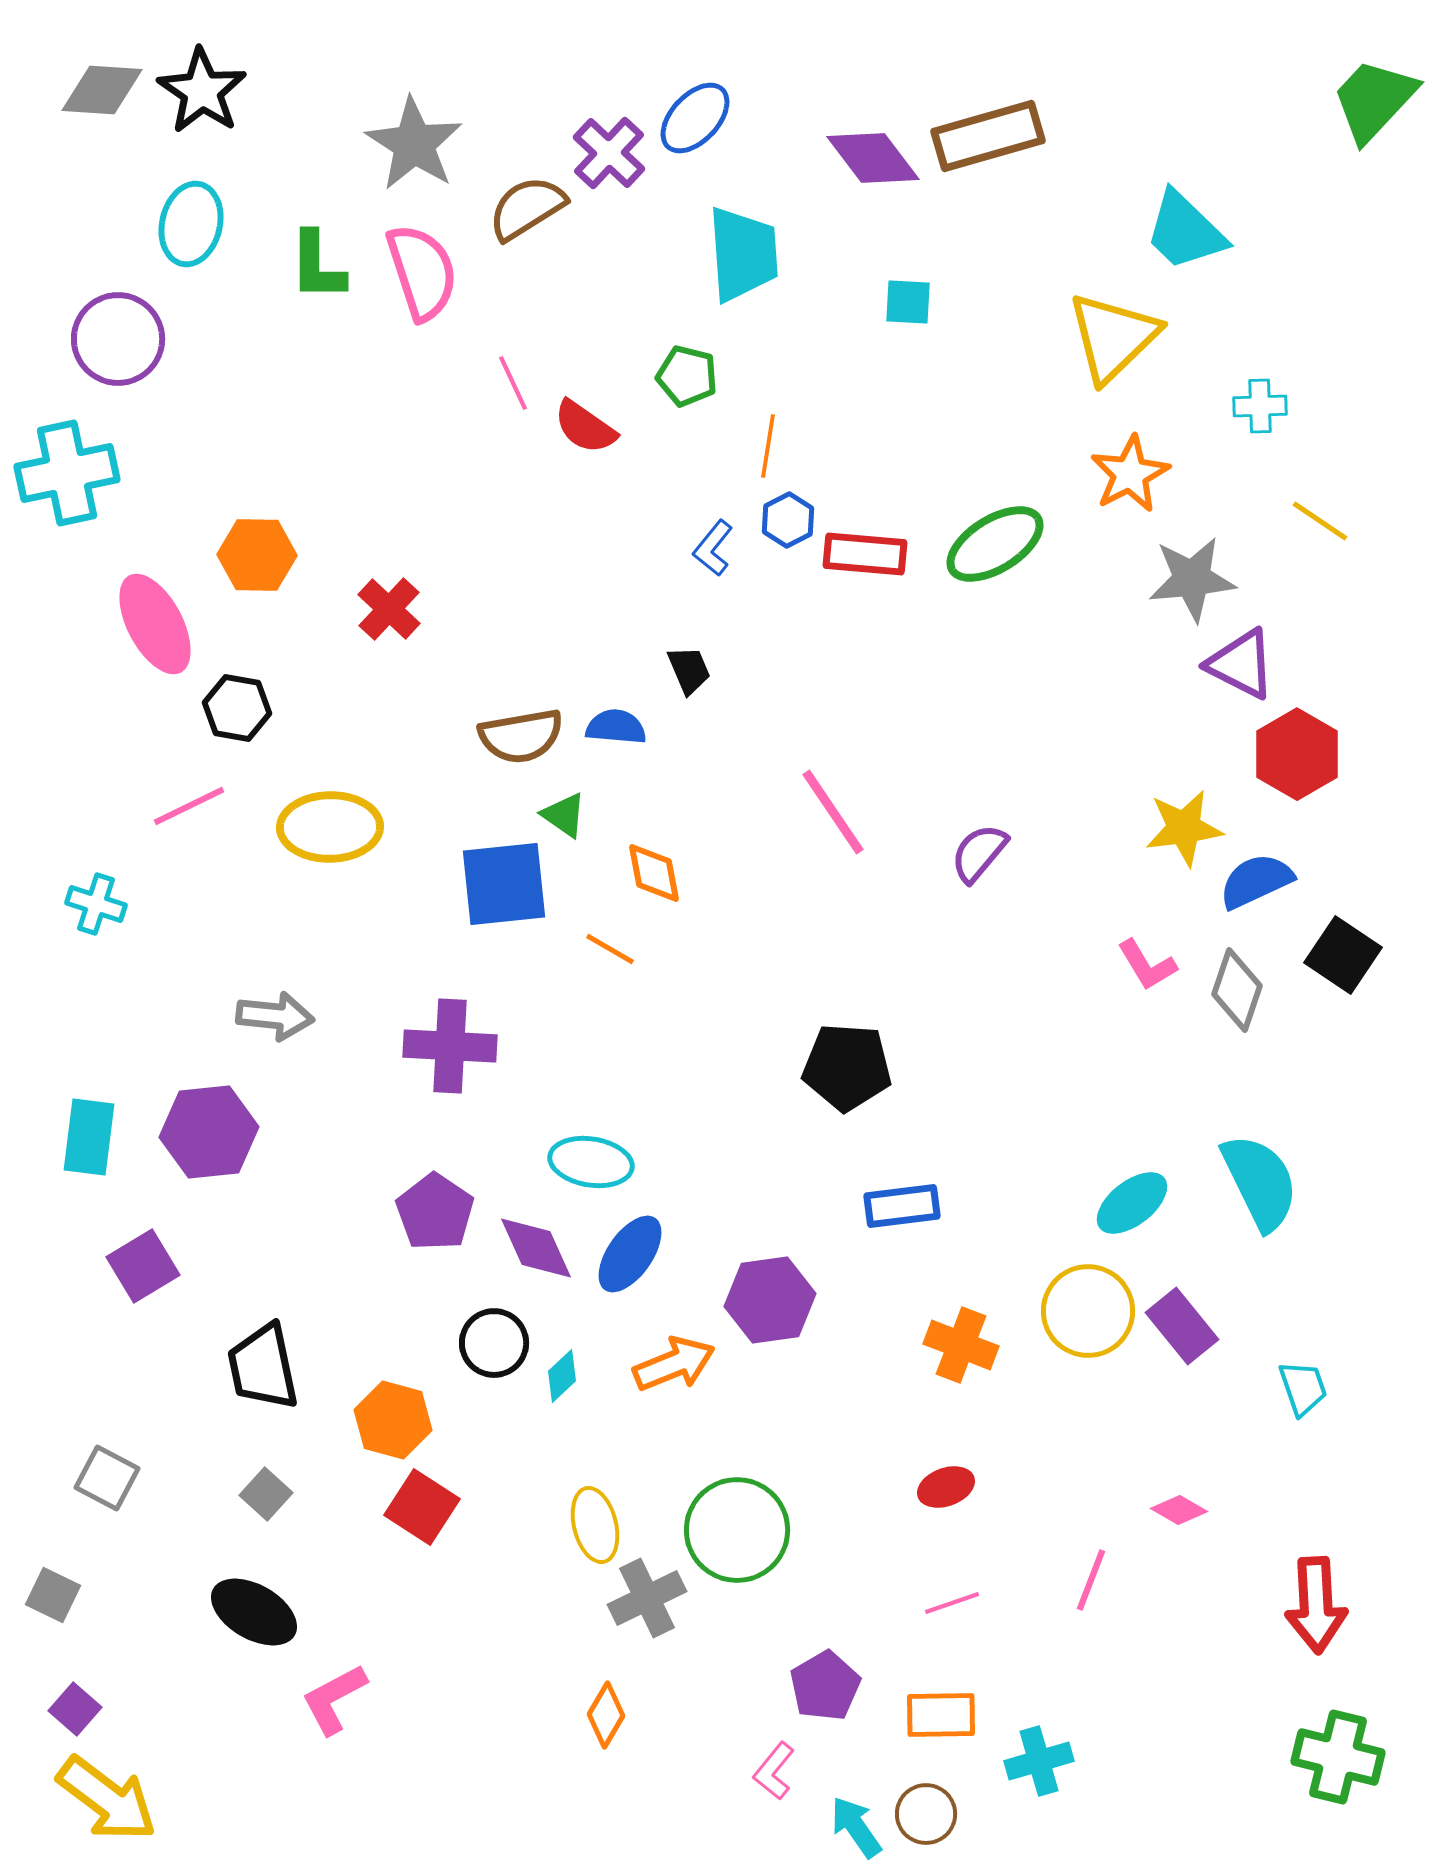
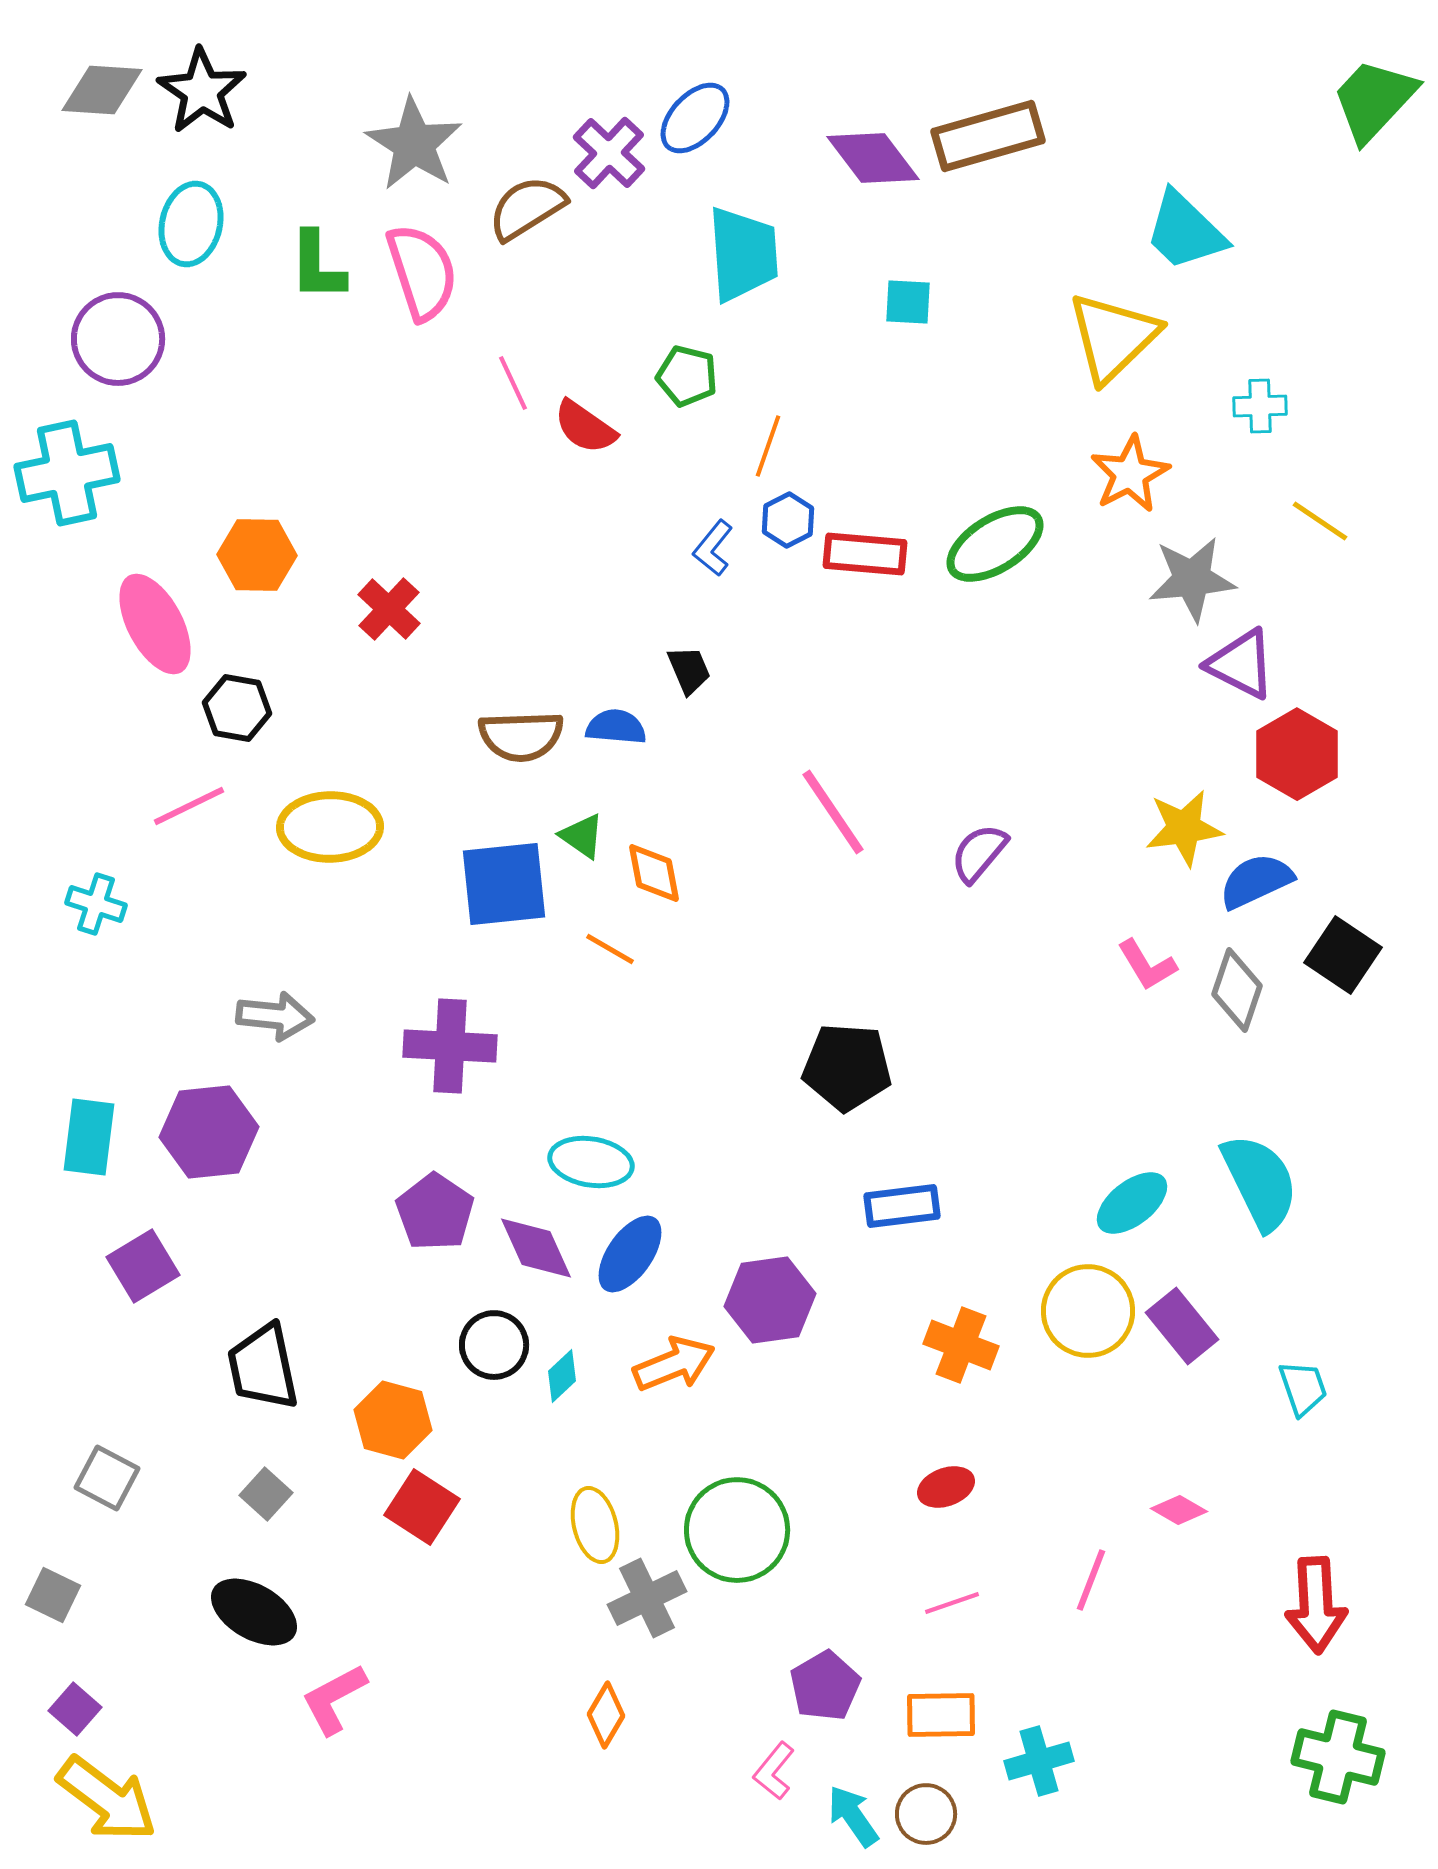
orange line at (768, 446): rotated 10 degrees clockwise
brown semicircle at (521, 736): rotated 8 degrees clockwise
green triangle at (564, 815): moved 18 px right, 21 px down
black circle at (494, 1343): moved 2 px down
cyan arrow at (856, 1827): moved 3 px left, 11 px up
